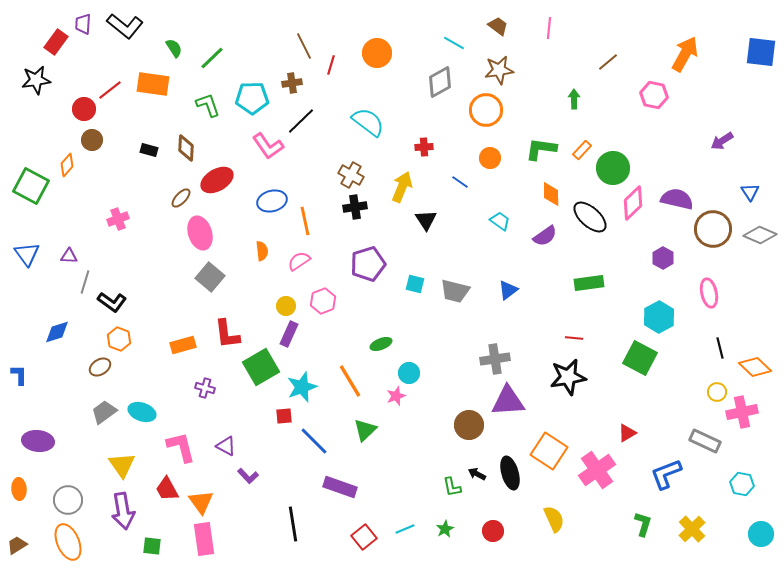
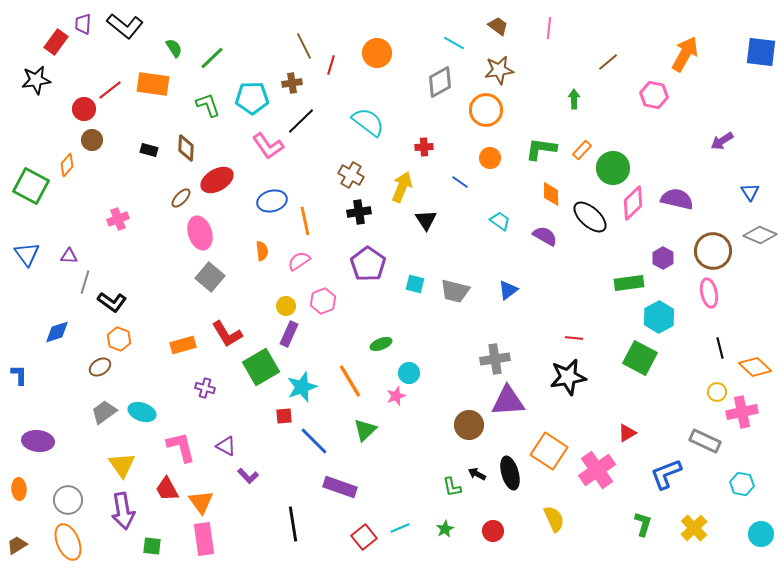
black cross at (355, 207): moved 4 px right, 5 px down
brown circle at (713, 229): moved 22 px down
purple semicircle at (545, 236): rotated 115 degrees counterclockwise
purple pentagon at (368, 264): rotated 20 degrees counterclockwise
green rectangle at (589, 283): moved 40 px right
red L-shape at (227, 334): rotated 24 degrees counterclockwise
cyan line at (405, 529): moved 5 px left, 1 px up
yellow cross at (692, 529): moved 2 px right, 1 px up
